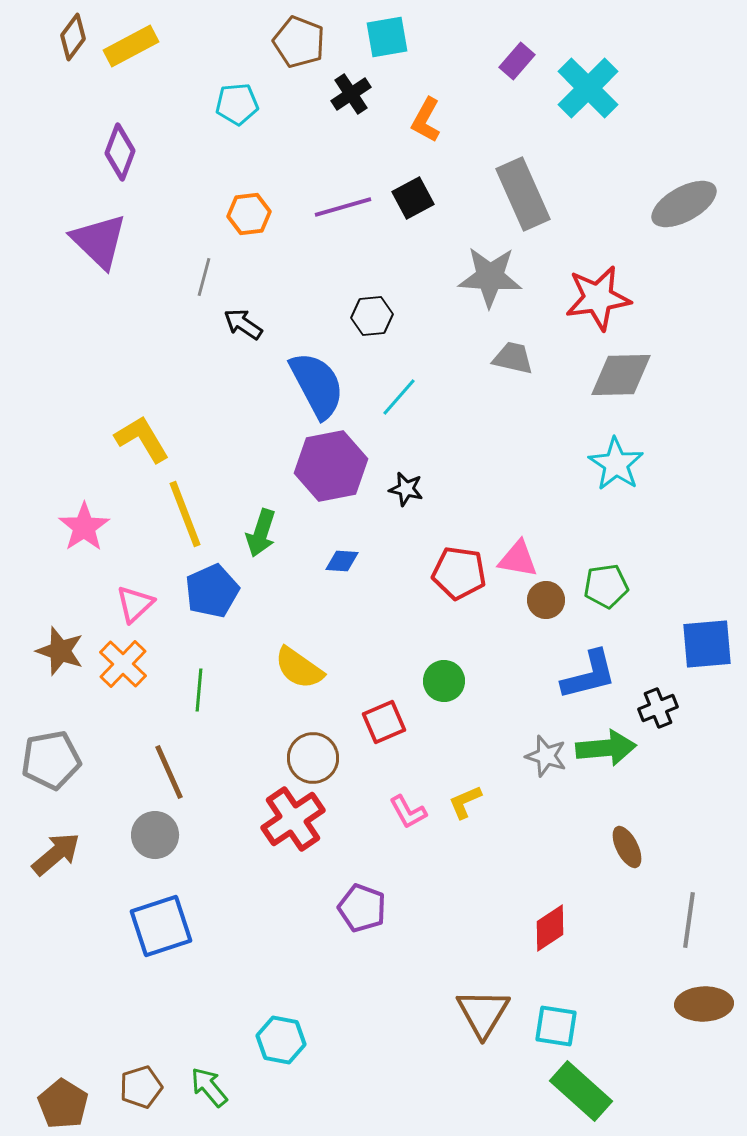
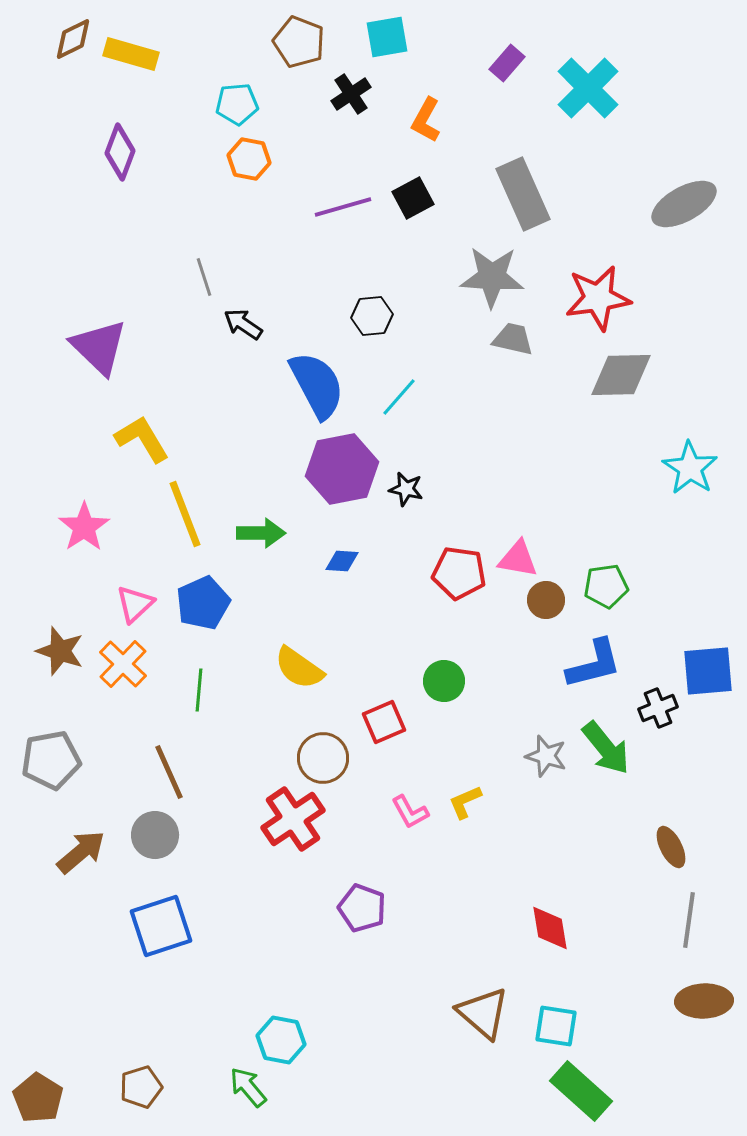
brown diamond at (73, 37): moved 2 px down; rotated 27 degrees clockwise
yellow rectangle at (131, 46): moved 8 px down; rotated 44 degrees clockwise
purple rectangle at (517, 61): moved 10 px left, 2 px down
orange hexagon at (249, 214): moved 55 px up; rotated 18 degrees clockwise
purple triangle at (99, 241): moved 106 px down
gray line at (204, 277): rotated 33 degrees counterclockwise
gray star at (490, 277): moved 2 px right
gray trapezoid at (513, 358): moved 19 px up
cyan star at (616, 464): moved 74 px right, 4 px down
purple hexagon at (331, 466): moved 11 px right, 3 px down
green arrow at (261, 533): rotated 108 degrees counterclockwise
blue pentagon at (212, 591): moved 9 px left, 12 px down
blue square at (707, 644): moved 1 px right, 27 px down
blue L-shape at (589, 675): moved 5 px right, 11 px up
green arrow at (606, 748): rotated 56 degrees clockwise
brown circle at (313, 758): moved 10 px right
pink L-shape at (408, 812): moved 2 px right
brown ellipse at (627, 847): moved 44 px right
brown arrow at (56, 854): moved 25 px right, 2 px up
red diamond at (550, 928): rotated 66 degrees counterclockwise
brown ellipse at (704, 1004): moved 3 px up
brown triangle at (483, 1013): rotated 20 degrees counterclockwise
green arrow at (209, 1087): moved 39 px right
brown pentagon at (63, 1104): moved 25 px left, 6 px up
